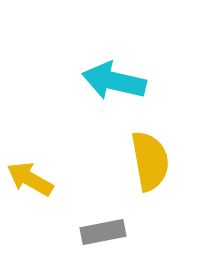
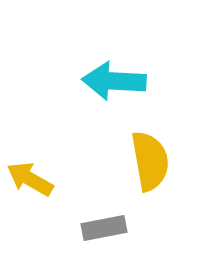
cyan arrow: rotated 10 degrees counterclockwise
gray rectangle: moved 1 px right, 4 px up
